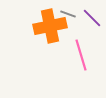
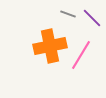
orange cross: moved 20 px down
pink line: rotated 48 degrees clockwise
